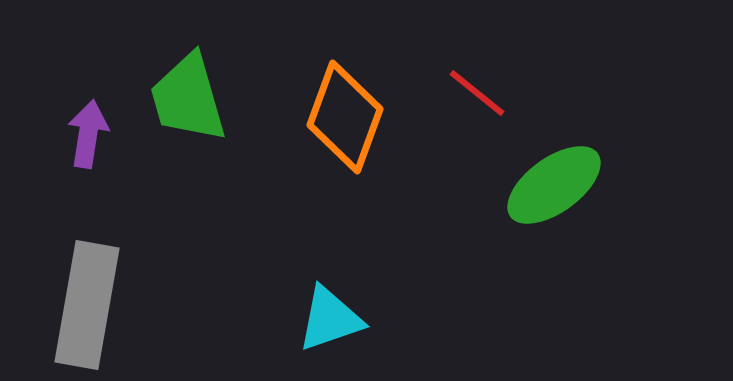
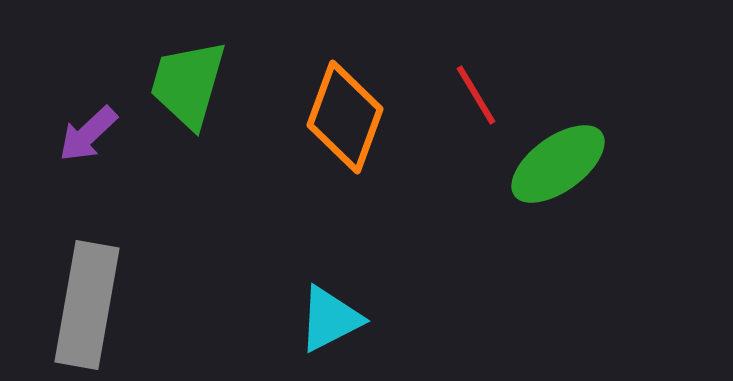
red line: moved 1 px left, 2 px down; rotated 20 degrees clockwise
green trapezoid: moved 14 px up; rotated 32 degrees clockwise
purple arrow: rotated 142 degrees counterclockwise
green ellipse: moved 4 px right, 21 px up
cyan triangle: rotated 8 degrees counterclockwise
